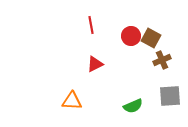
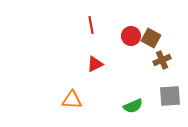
orange triangle: moved 1 px up
